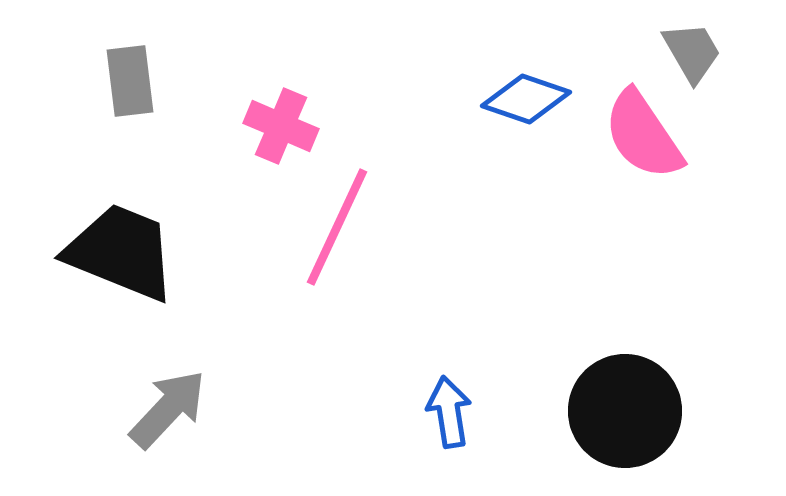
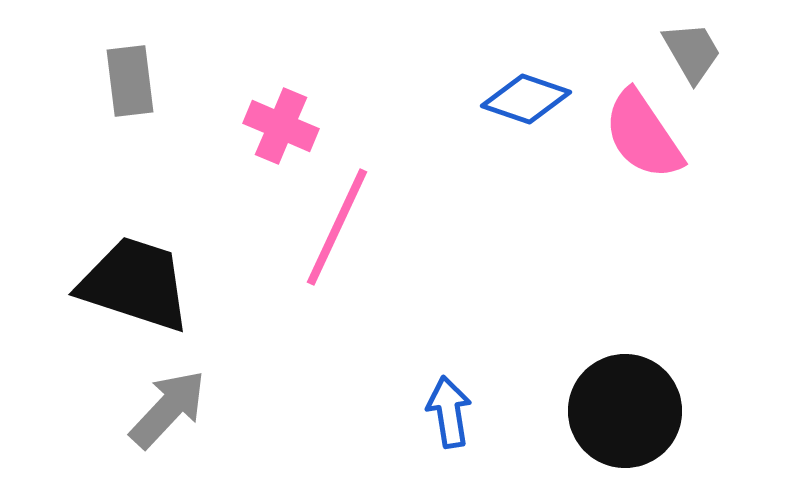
black trapezoid: moved 14 px right, 32 px down; rotated 4 degrees counterclockwise
